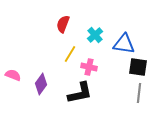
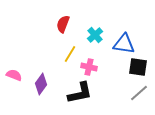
pink semicircle: moved 1 px right
gray line: rotated 42 degrees clockwise
